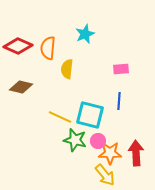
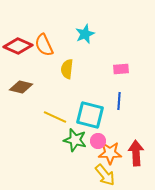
orange semicircle: moved 4 px left, 3 px up; rotated 30 degrees counterclockwise
yellow line: moved 5 px left
